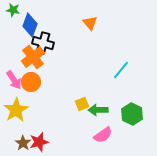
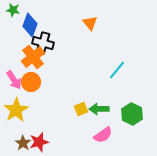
cyan line: moved 4 px left
yellow square: moved 1 px left, 5 px down
green arrow: moved 1 px right, 1 px up
